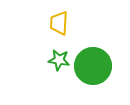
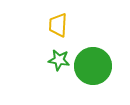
yellow trapezoid: moved 1 px left, 2 px down
